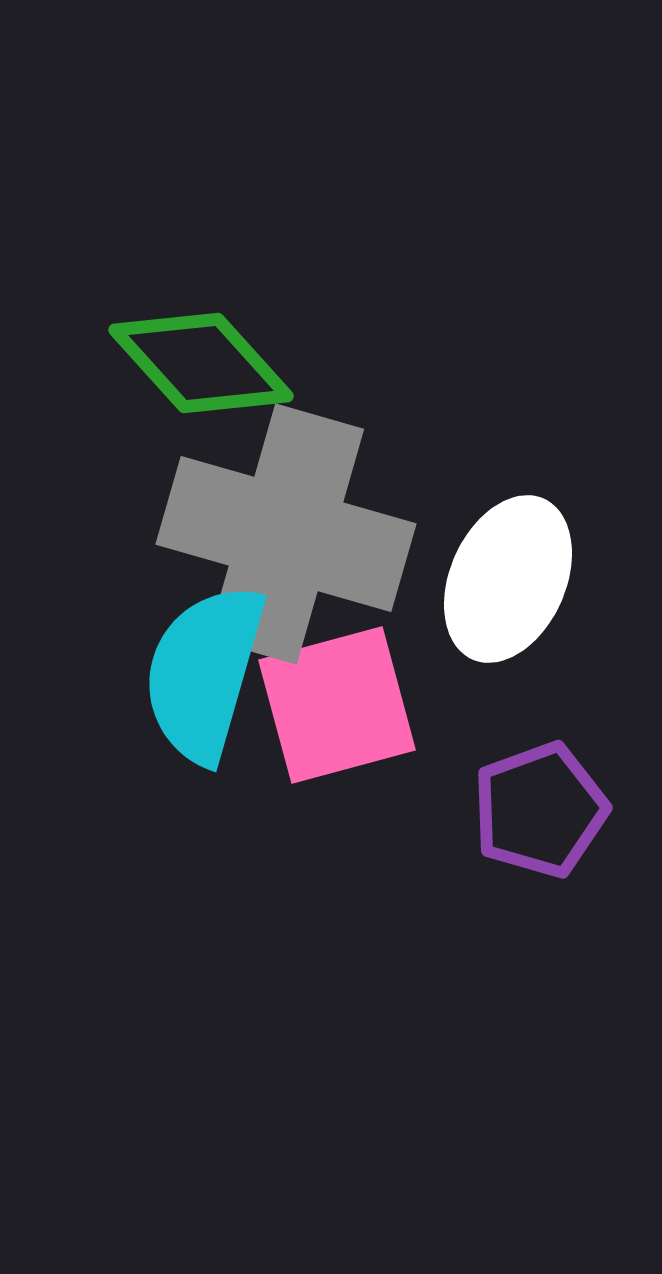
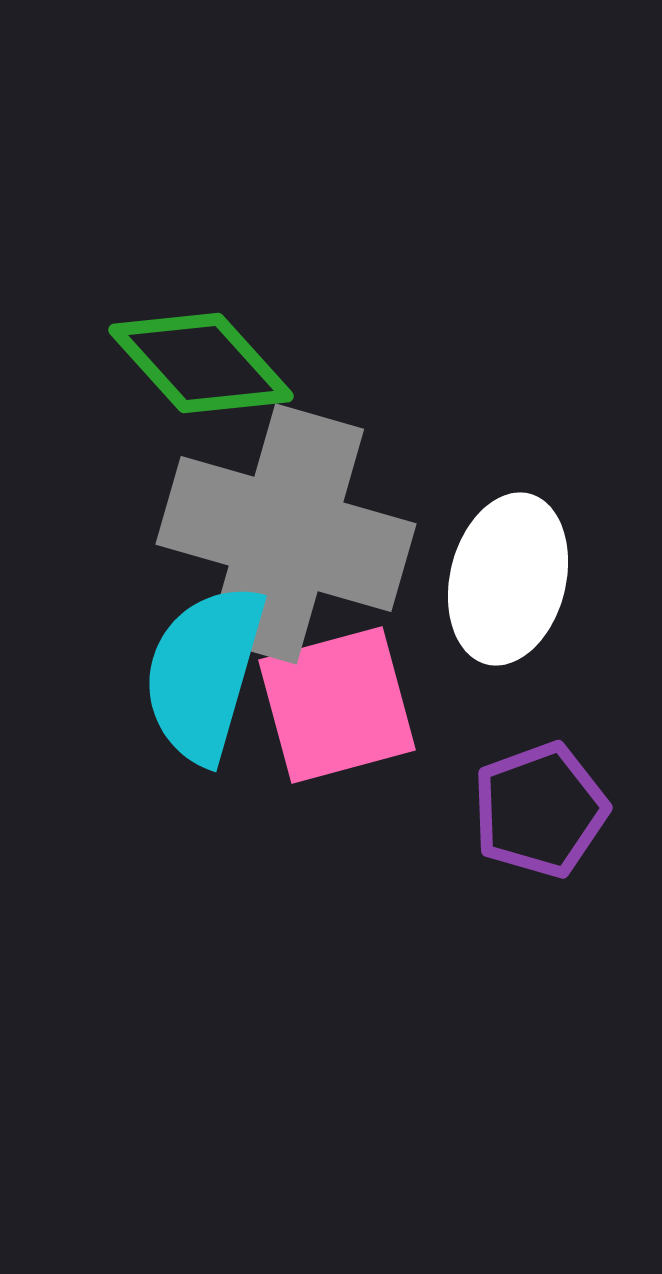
white ellipse: rotated 10 degrees counterclockwise
